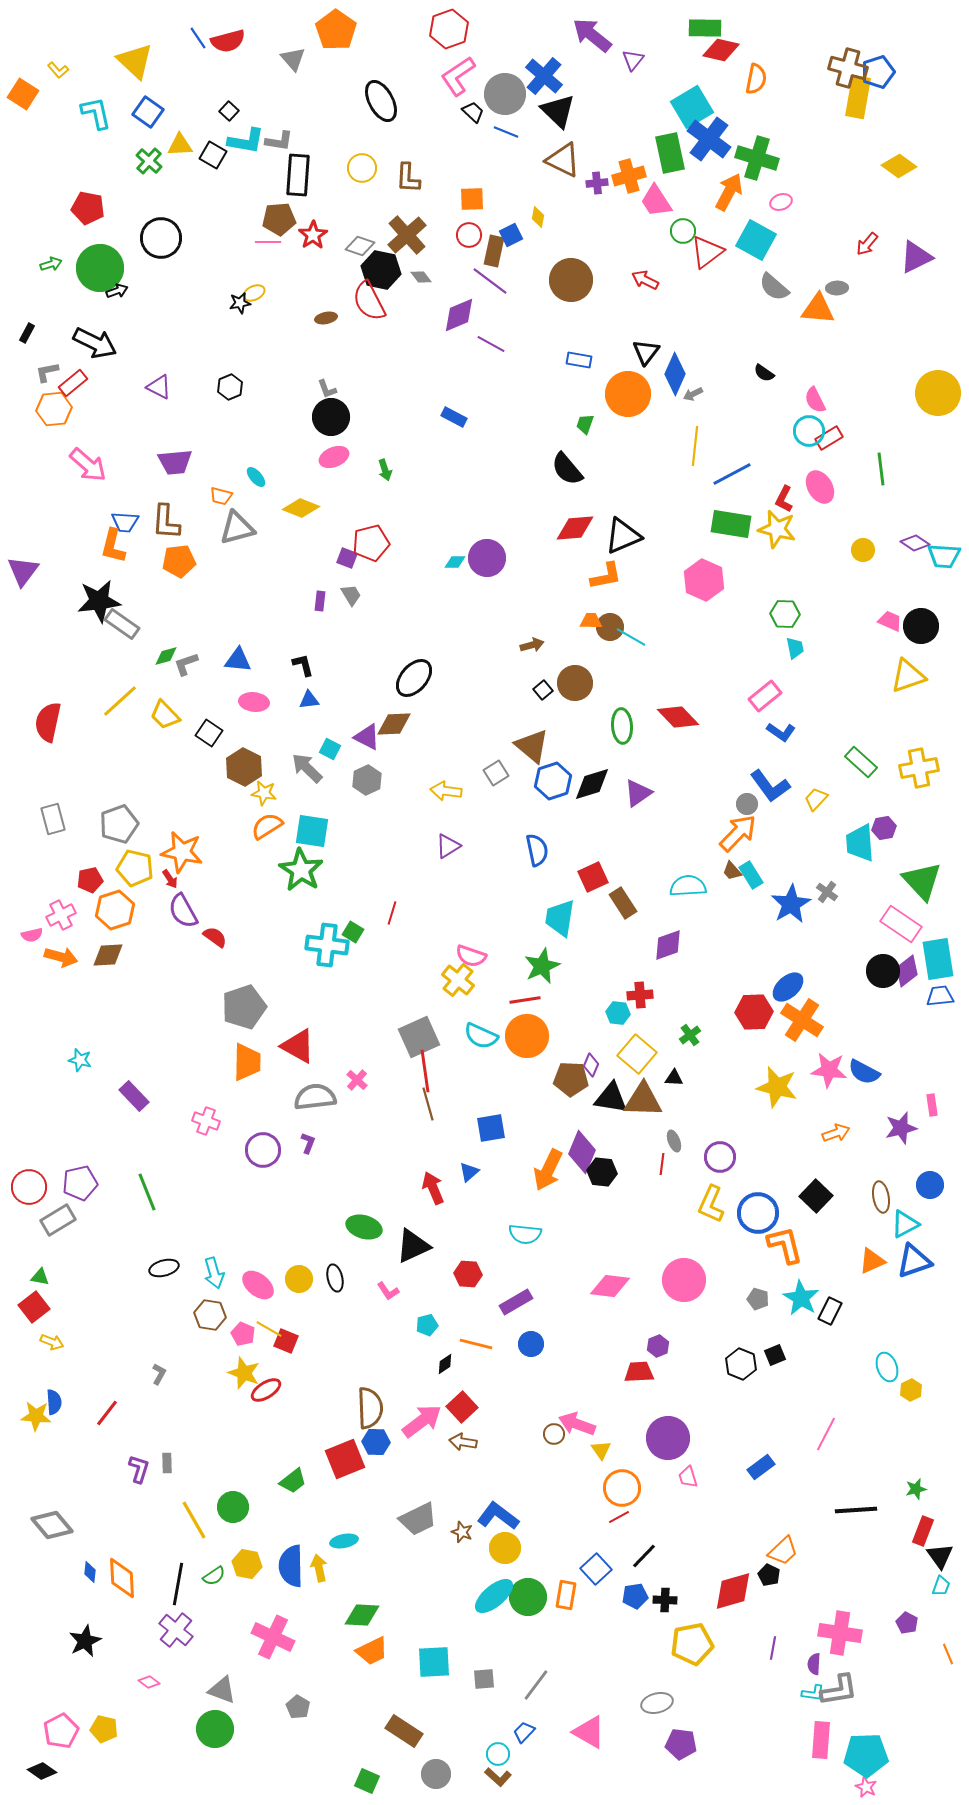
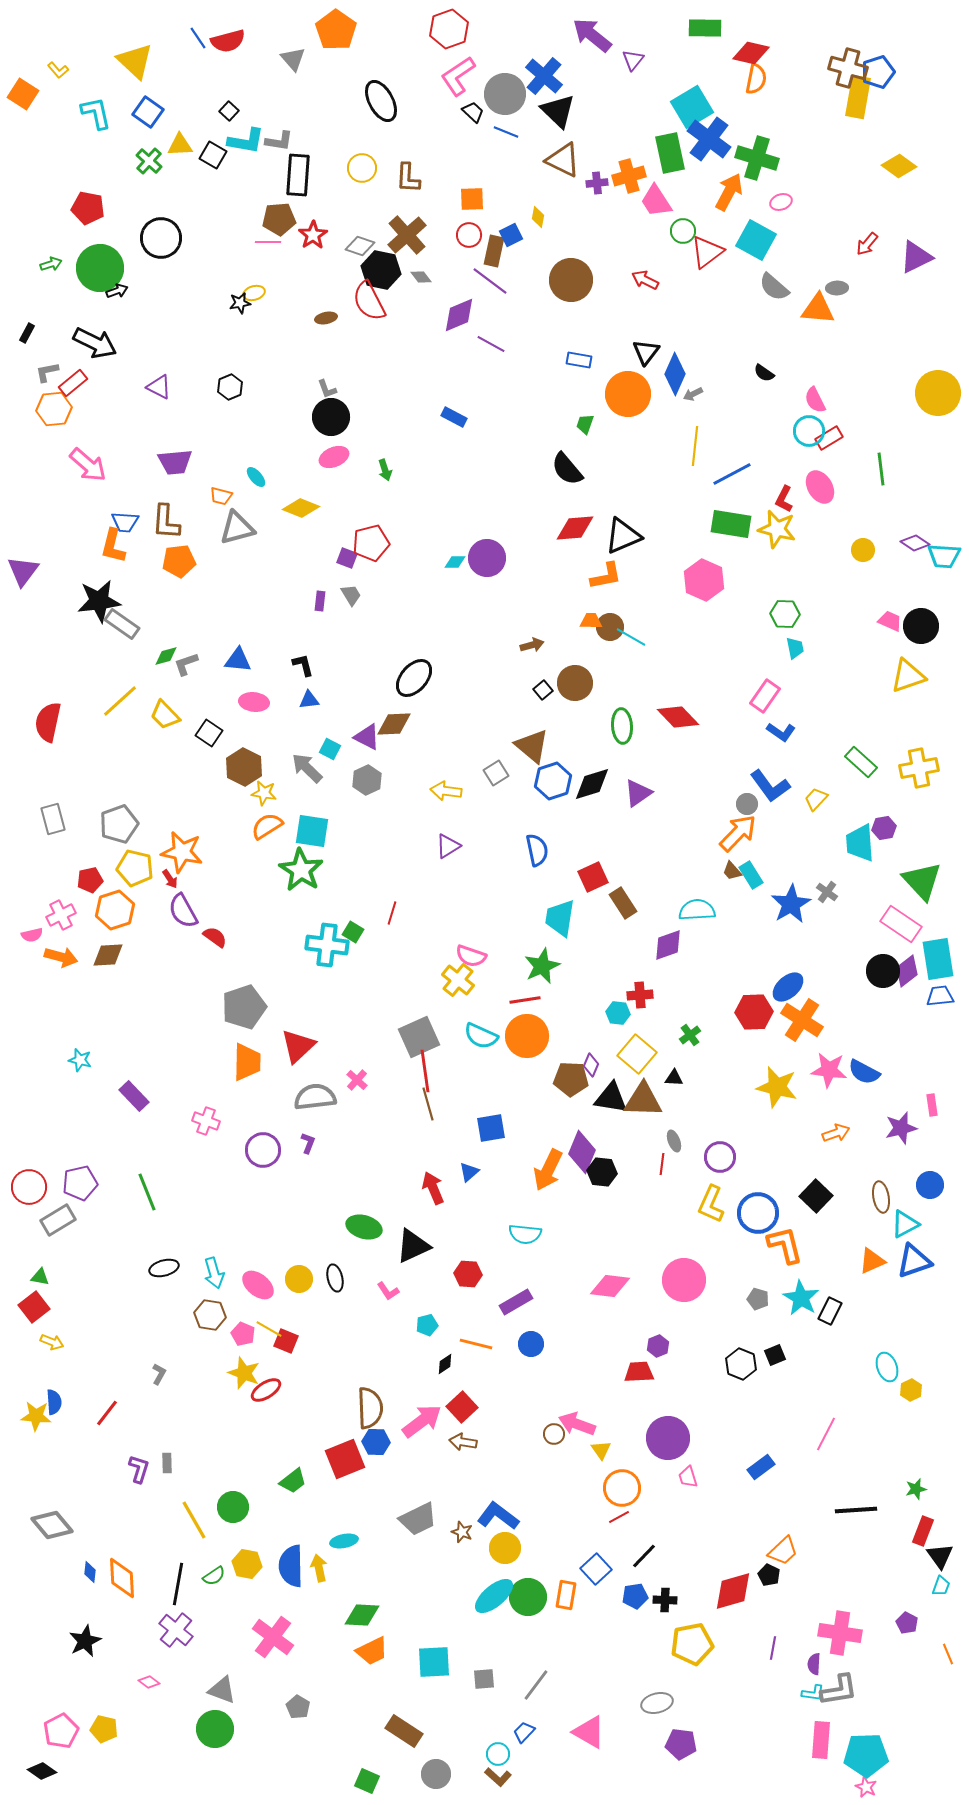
red diamond at (721, 50): moved 30 px right, 3 px down
yellow ellipse at (254, 293): rotated 10 degrees clockwise
pink rectangle at (765, 696): rotated 16 degrees counterclockwise
cyan semicircle at (688, 886): moved 9 px right, 24 px down
red triangle at (298, 1046): rotated 48 degrees clockwise
pink cross at (273, 1637): rotated 12 degrees clockwise
